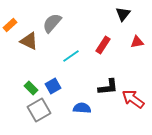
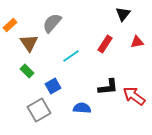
brown triangle: moved 2 px down; rotated 30 degrees clockwise
red rectangle: moved 2 px right, 1 px up
green rectangle: moved 4 px left, 17 px up
red arrow: moved 1 px right, 3 px up
